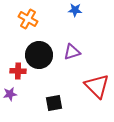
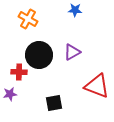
purple triangle: rotated 12 degrees counterclockwise
red cross: moved 1 px right, 1 px down
red triangle: rotated 24 degrees counterclockwise
